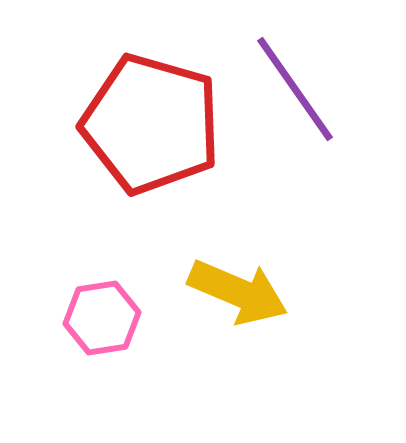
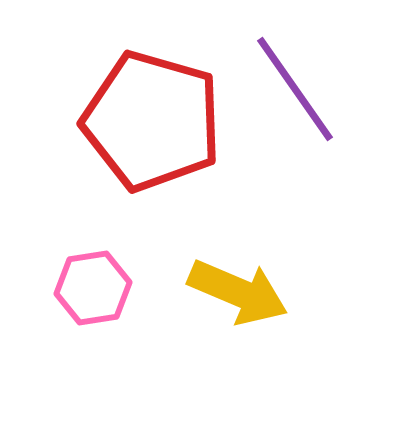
red pentagon: moved 1 px right, 3 px up
pink hexagon: moved 9 px left, 30 px up
